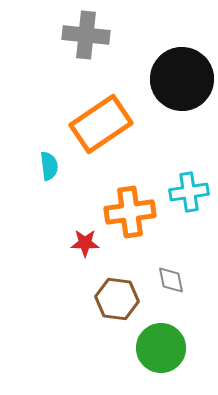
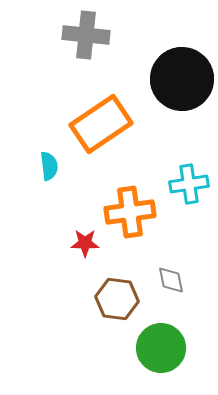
cyan cross: moved 8 px up
